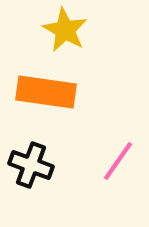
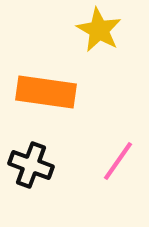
yellow star: moved 34 px right
